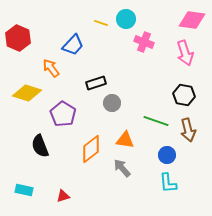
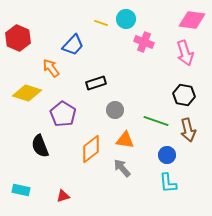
gray circle: moved 3 px right, 7 px down
cyan rectangle: moved 3 px left
